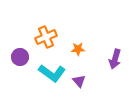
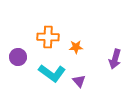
orange cross: moved 2 px right; rotated 25 degrees clockwise
orange star: moved 2 px left, 2 px up
purple circle: moved 2 px left
